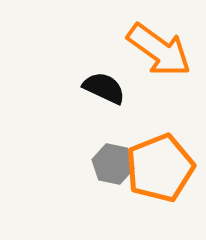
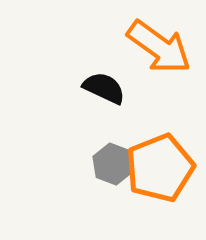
orange arrow: moved 3 px up
gray hexagon: rotated 9 degrees clockwise
